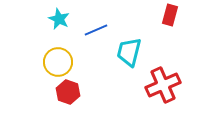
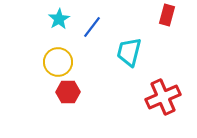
red rectangle: moved 3 px left
cyan star: rotated 15 degrees clockwise
blue line: moved 4 px left, 3 px up; rotated 30 degrees counterclockwise
red cross: moved 12 px down
red hexagon: rotated 20 degrees counterclockwise
